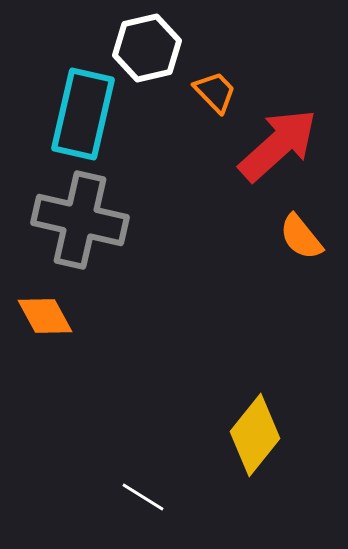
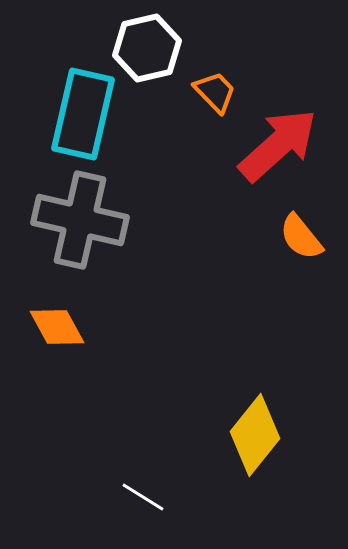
orange diamond: moved 12 px right, 11 px down
